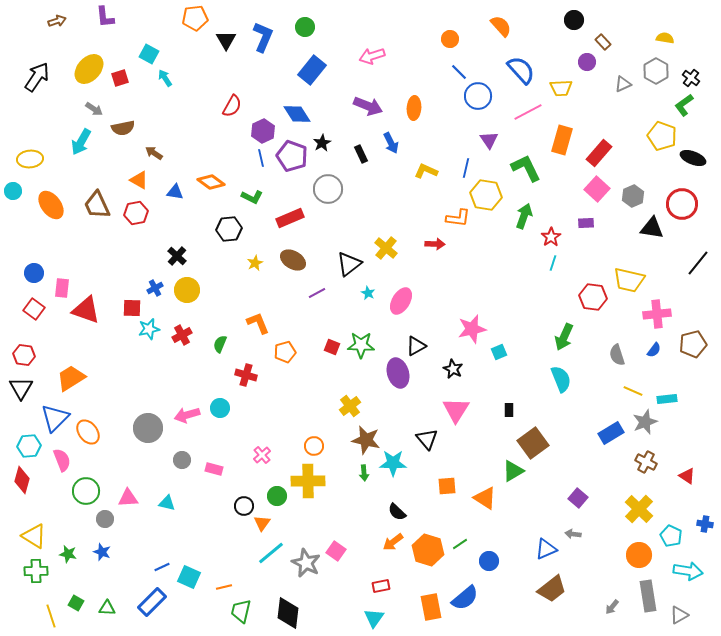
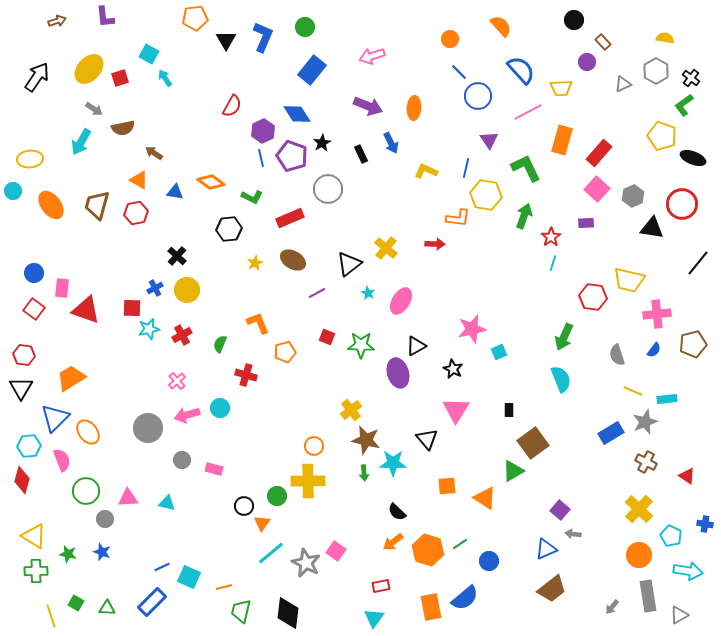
brown trapezoid at (97, 205): rotated 40 degrees clockwise
red square at (332, 347): moved 5 px left, 10 px up
yellow cross at (350, 406): moved 1 px right, 4 px down
pink cross at (262, 455): moved 85 px left, 74 px up
purple square at (578, 498): moved 18 px left, 12 px down
